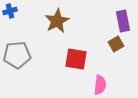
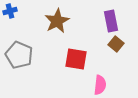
purple rectangle: moved 12 px left
brown square: rotated 21 degrees counterclockwise
gray pentagon: moved 2 px right; rotated 28 degrees clockwise
